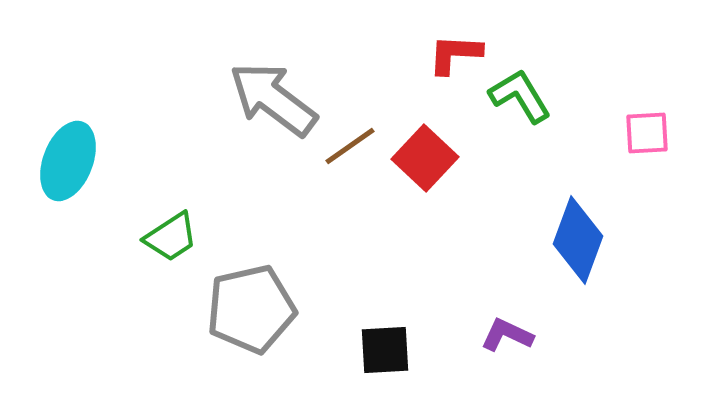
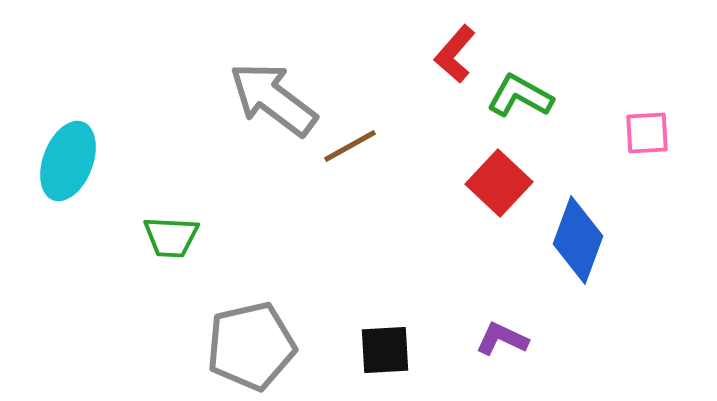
red L-shape: rotated 52 degrees counterclockwise
green L-shape: rotated 30 degrees counterclockwise
brown line: rotated 6 degrees clockwise
red square: moved 74 px right, 25 px down
green trapezoid: rotated 36 degrees clockwise
gray pentagon: moved 37 px down
purple L-shape: moved 5 px left, 4 px down
